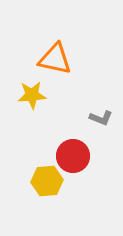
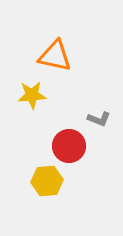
orange triangle: moved 3 px up
gray L-shape: moved 2 px left, 1 px down
red circle: moved 4 px left, 10 px up
